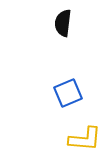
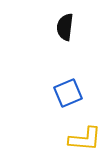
black semicircle: moved 2 px right, 4 px down
